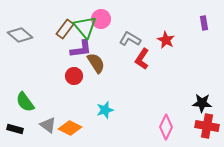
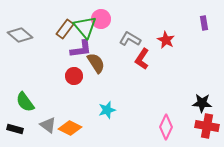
cyan star: moved 2 px right
